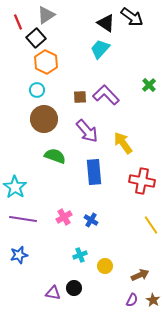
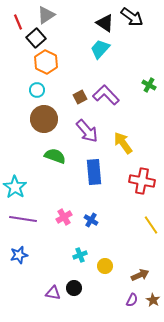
black triangle: moved 1 px left
green cross: rotated 16 degrees counterclockwise
brown square: rotated 24 degrees counterclockwise
